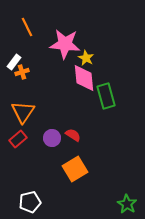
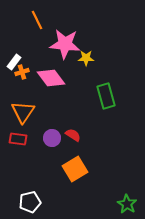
orange line: moved 10 px right, 7 px up
yellow star: rotated 28 degrees counterclockwise
pink diamond: moved 33 px left; rotated 32 degrees counterclockwise
red rectangle: rotated 48 degrees clockwise
